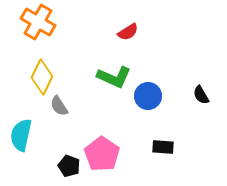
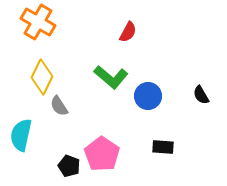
red semicircle: rotated 30 degrees counterclockwise
green L-shape: moved 3 px left; rotated 16 degrees clockwise
